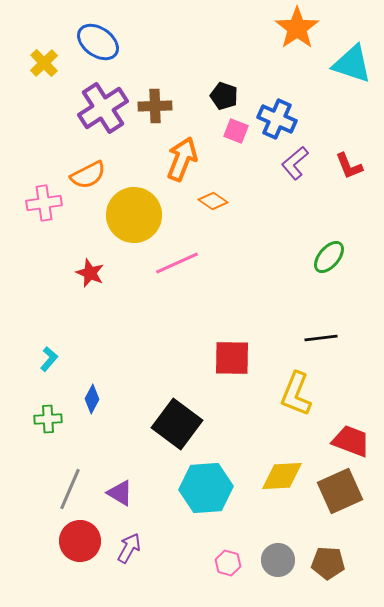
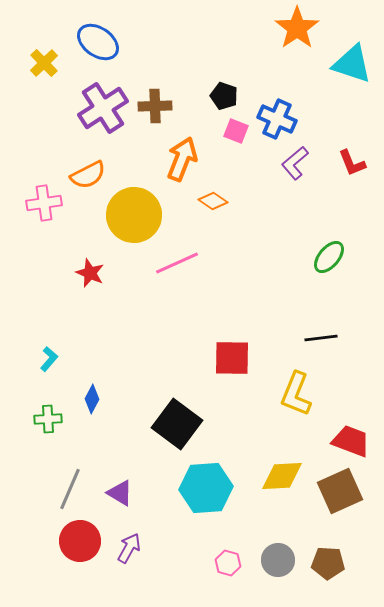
red L-shape: moved 3 px right, 3 px up
